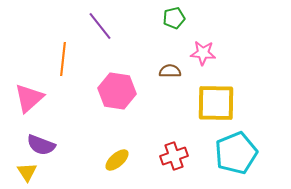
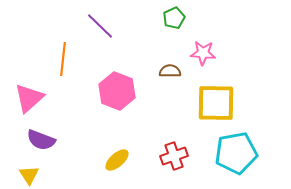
green pentagon: rotated 10 degrees counterclockwise
purple line: rotated 8 degrees counterclockwise
pink hexagon: rotated 12 degrees clockwise
purple semicircle: moved 5 px up
cyan pentagon: rotated 12 degrees clockwise
yellow triangle: moved 2 px right, 3 px down
